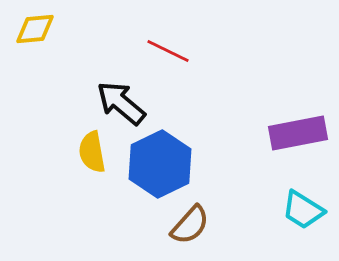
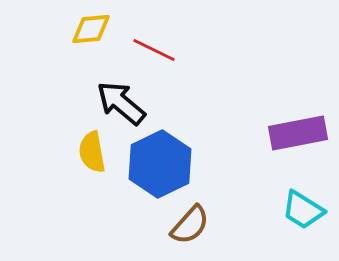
yellow diamond: moved 56 px right
red line: moved 14 px left, 1 px up
